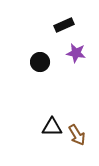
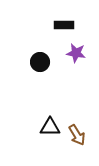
black rectangle: rotated 24 degrees clockwise
black triangle: moved 2 px left
